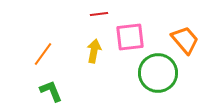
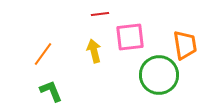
red line: moved 1 px right
orange trapezoid: moved 5 px down; rotated 32 degrees clockwise
yellow arrow: rotated 25 degrees counterclockwise
green circle: moved 1 px right, 2 px down
